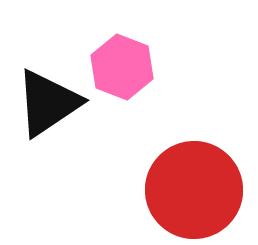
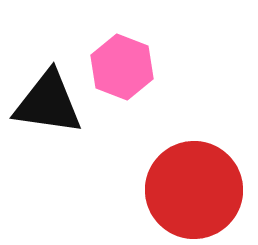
black triangle: rotated 42 degrees clockwise
